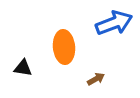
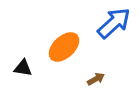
blue arrow: rotated 21 degrees counterclockwise
orange ellipse: rotated 52 degrees clockwise
